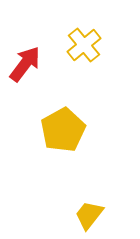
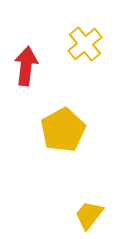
yellow cross: moved 1 px right, 1 px up
red arrow: moved 1 px right, 2 px down; rotated 30 degrees counterclockwise
